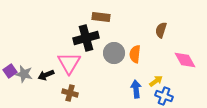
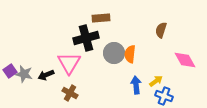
brown rectangle: moved 1 px down; rotated 12 degrees counterclockwise
orange semicircle: moved 5 px left
blue arrow: moved 4 px up
brown cross: rotated 14 degrees clockwise
